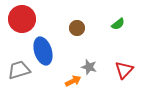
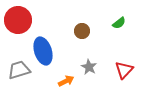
red circle: moved 4 px left, 1 px down
green semicircle: moved 1 px right, 1 px up
brown circle: moved 5 px right, 3 px down
gray star: rotated 14 degrees clockwise
orange arrow: moved 7 px left
